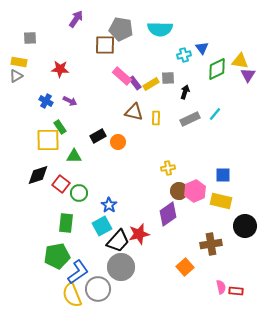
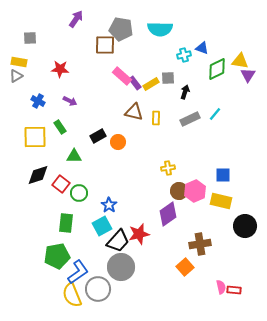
blue triangle at (202, 48): rotated 32 degrees counterclockwise
blue cross at (46, 101): moved 8 px left
yellow square at (48, 140): moved 13 px left, 3 px up
brown cross at (211, 244): moved 11 px left
red rectangle at (236, 291): moved 2 px left, 1 px up
